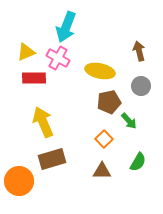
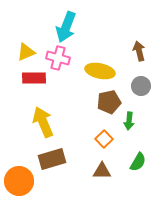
pink cross: rotated 15 degrees counterclockwise
green arrow: rotated 48 degrees clockwise
